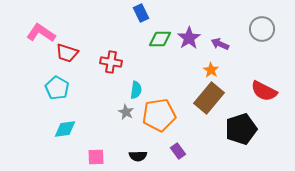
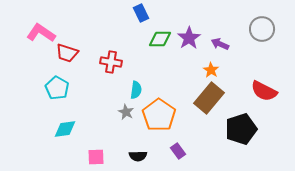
orange pentagon: rotated 28 degrees counterclockwise
